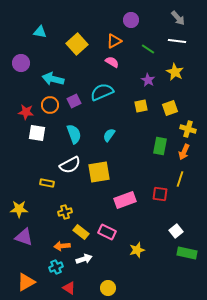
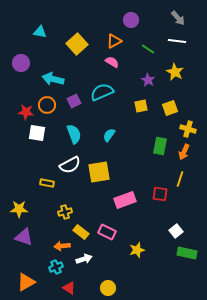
orange circle at (50, 105): moved 3 px left
